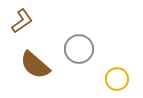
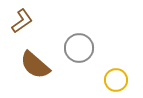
gray circle: moved 1 px up
yellow circle: moved 1 px left, 1 px down
